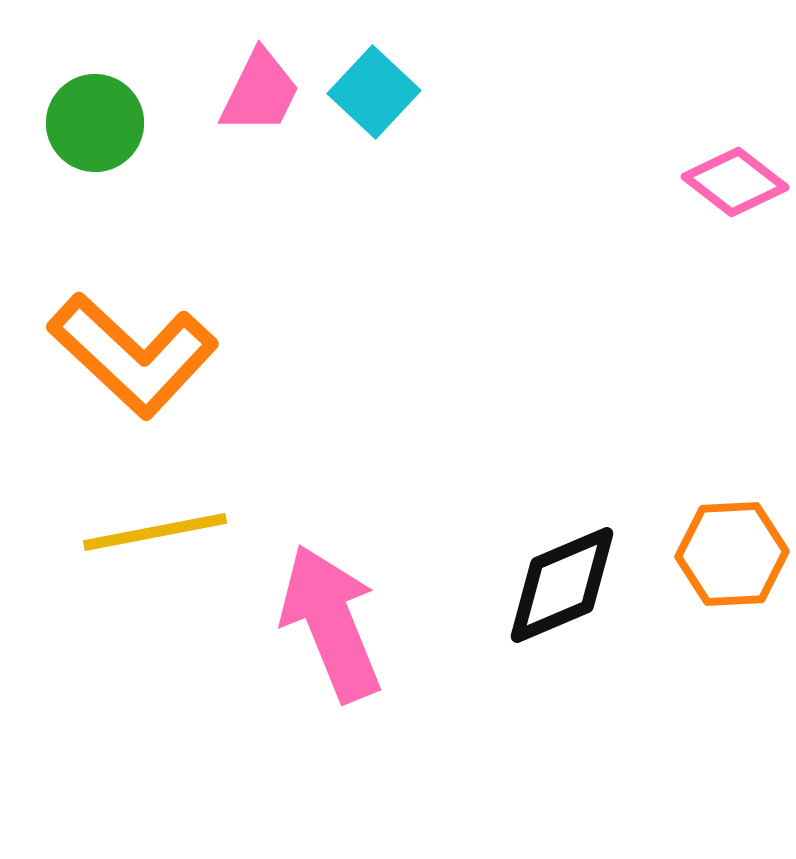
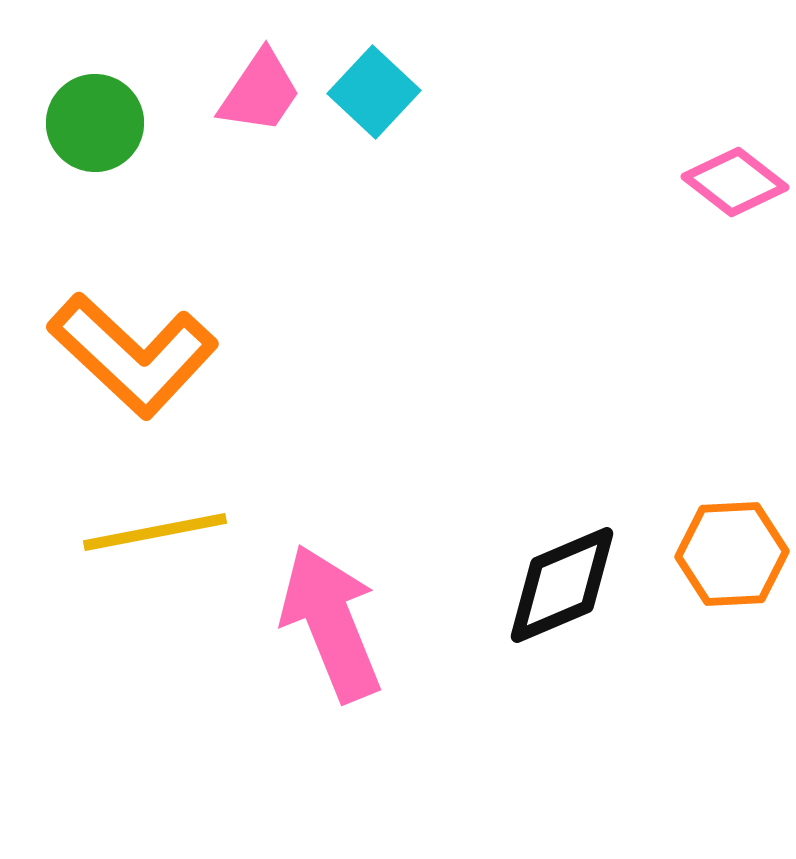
pink trapezoid: rotated 8 degrees clockwise
